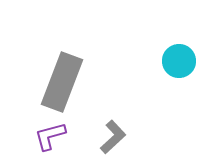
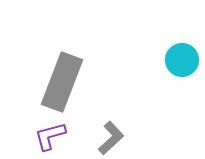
cyan circle: moved 3 px right, 1 px up
gray L-shape: moved 2 px left, 1 px down
